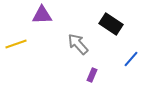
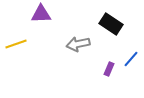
purple triangle: moved 1 px left, 1 px up
gray arrow: rotated 60 degrees counterclockwise
purple rectangle: moved 17 px right, 6 px up
